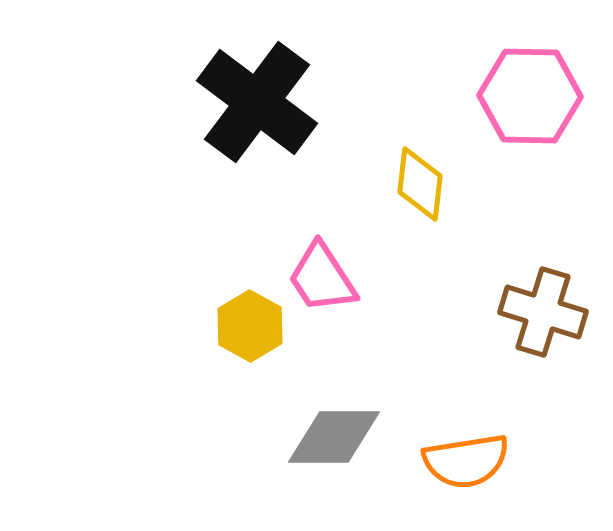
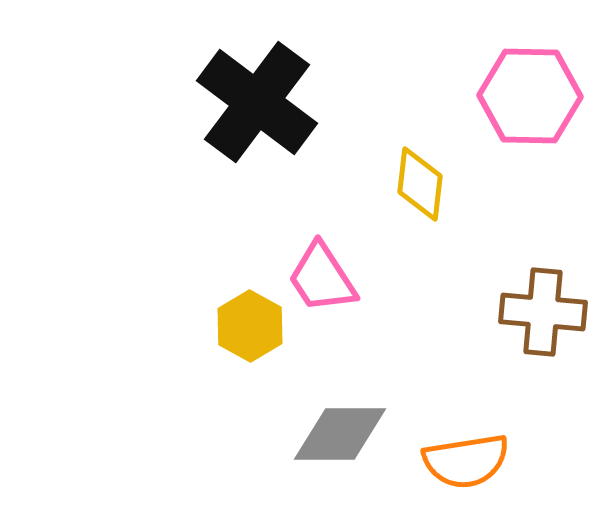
brown cross: rotated 12 degrees counterclockwise
gray diamond: moved 6 px right, 3 px up
